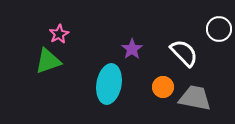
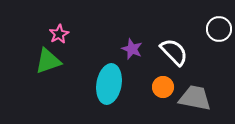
purple star: rotated 15 degrees counterclockwise
white semicircle: moved 10 px left, 1 px up
